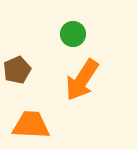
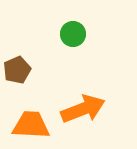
orange arrow: moved 1 px right, 29 px down; rotated 144 degrees counterclockwise
